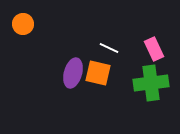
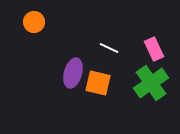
orange circle: moved 11 px right, 2 px up
orange square: moved 10 px down
green cross: rotated 28 degrees counterclockwise
